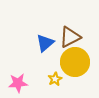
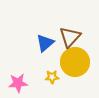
brown triangle: rotated 20 degrees counterclockwise
yellow star: moved 3 px left, 2 px up; rotated 24 degrees clockwise
